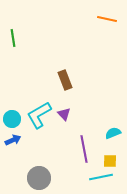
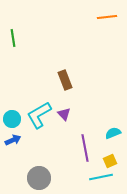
orange line: moved 2 px up; rotated 18 degrees counterclockwise
purple line: moved 1 px right, 1 px up
yellow square: rotated 24 degrees counterclockwise
